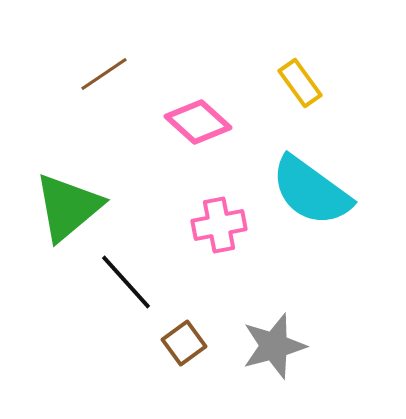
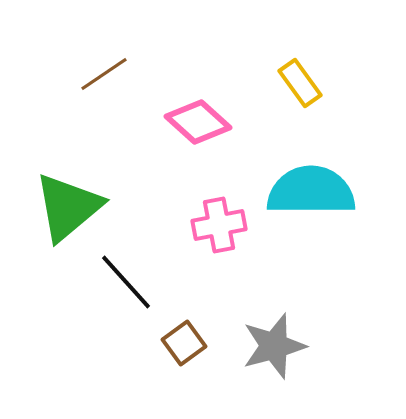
cyan semicircle: rotated 144 degrees clockwise
